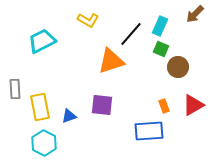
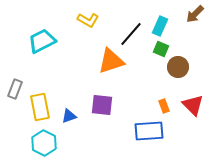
gray rectangle: rotated 24 degrees clockwise
red triangle: rotated 45 degrees counterclockwise
